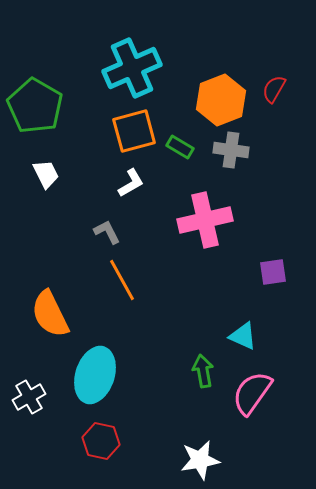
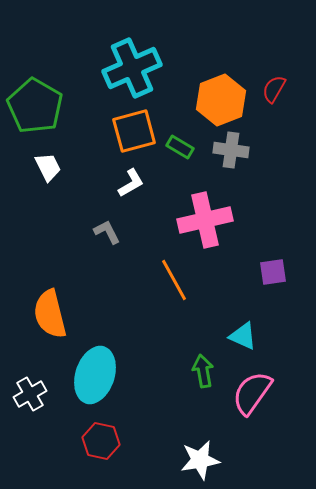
white trapezoid: moved 2 px right, 7 px up
orange line: moved 52 px right
orange semicircle: rotated 12 degrees clockwise
white cross: moved 1 px right, 3 px up
